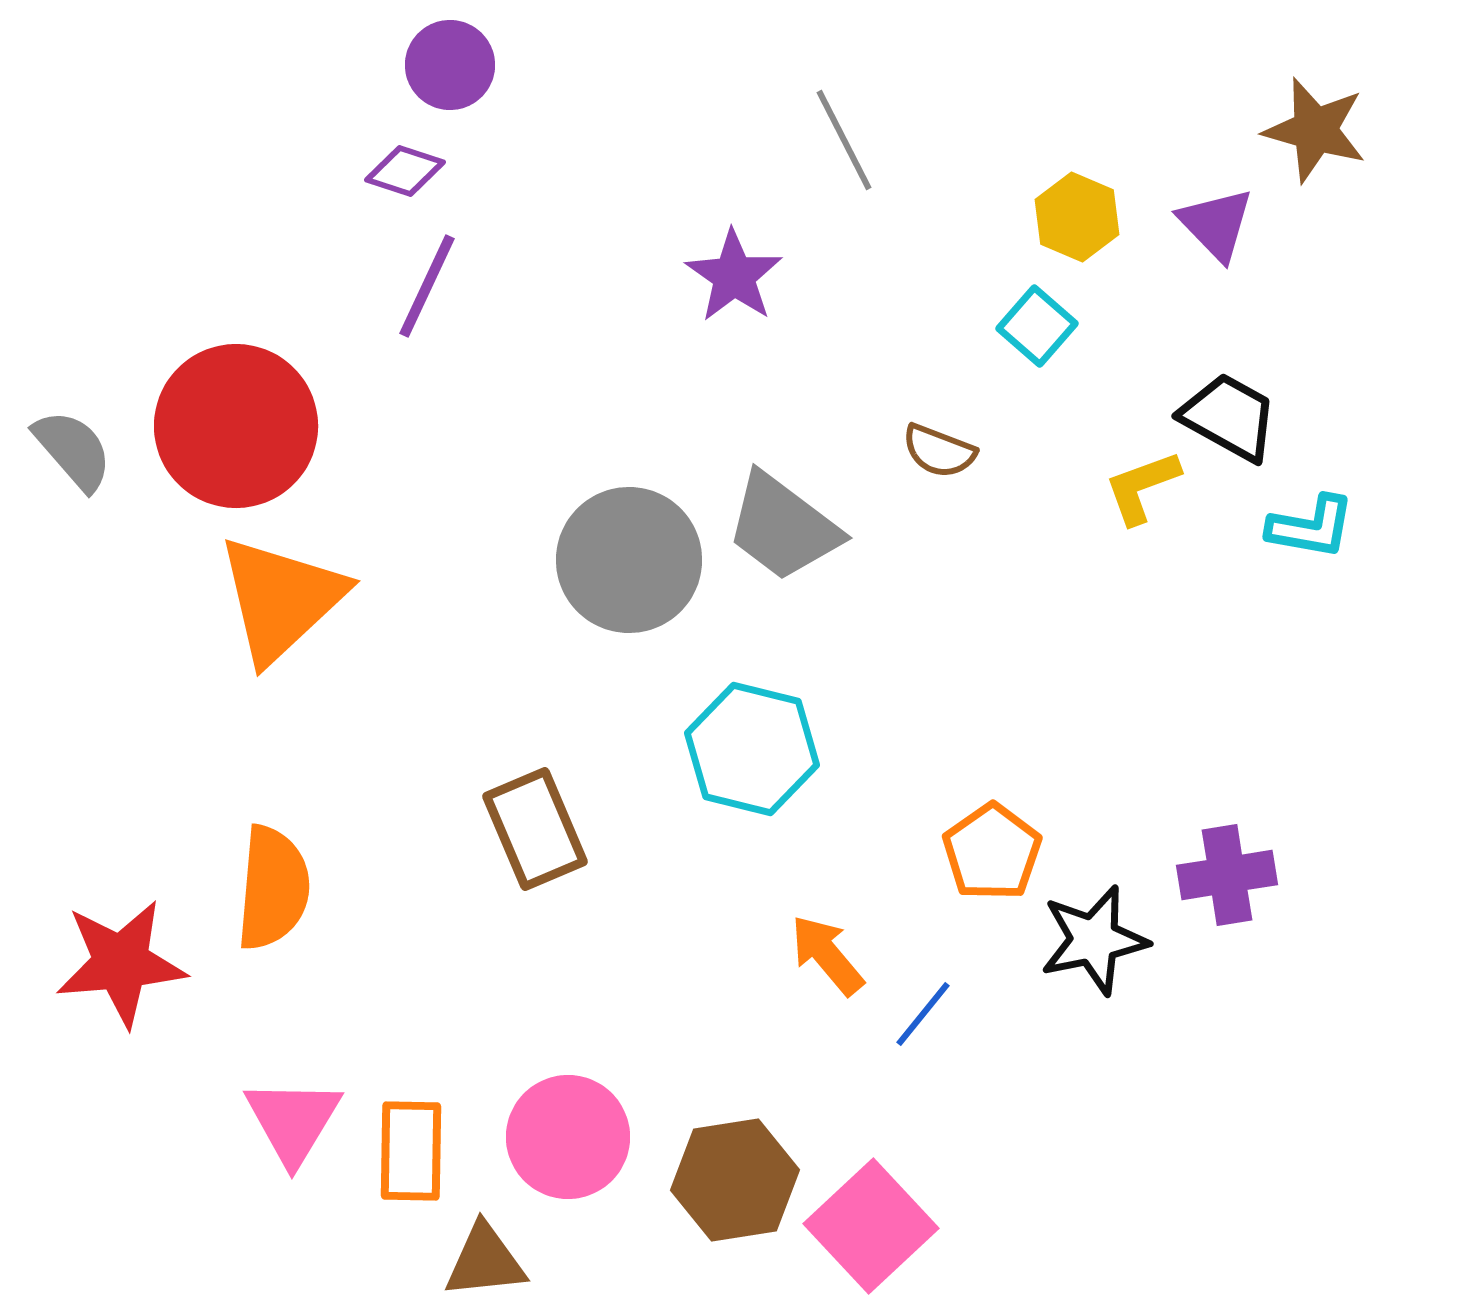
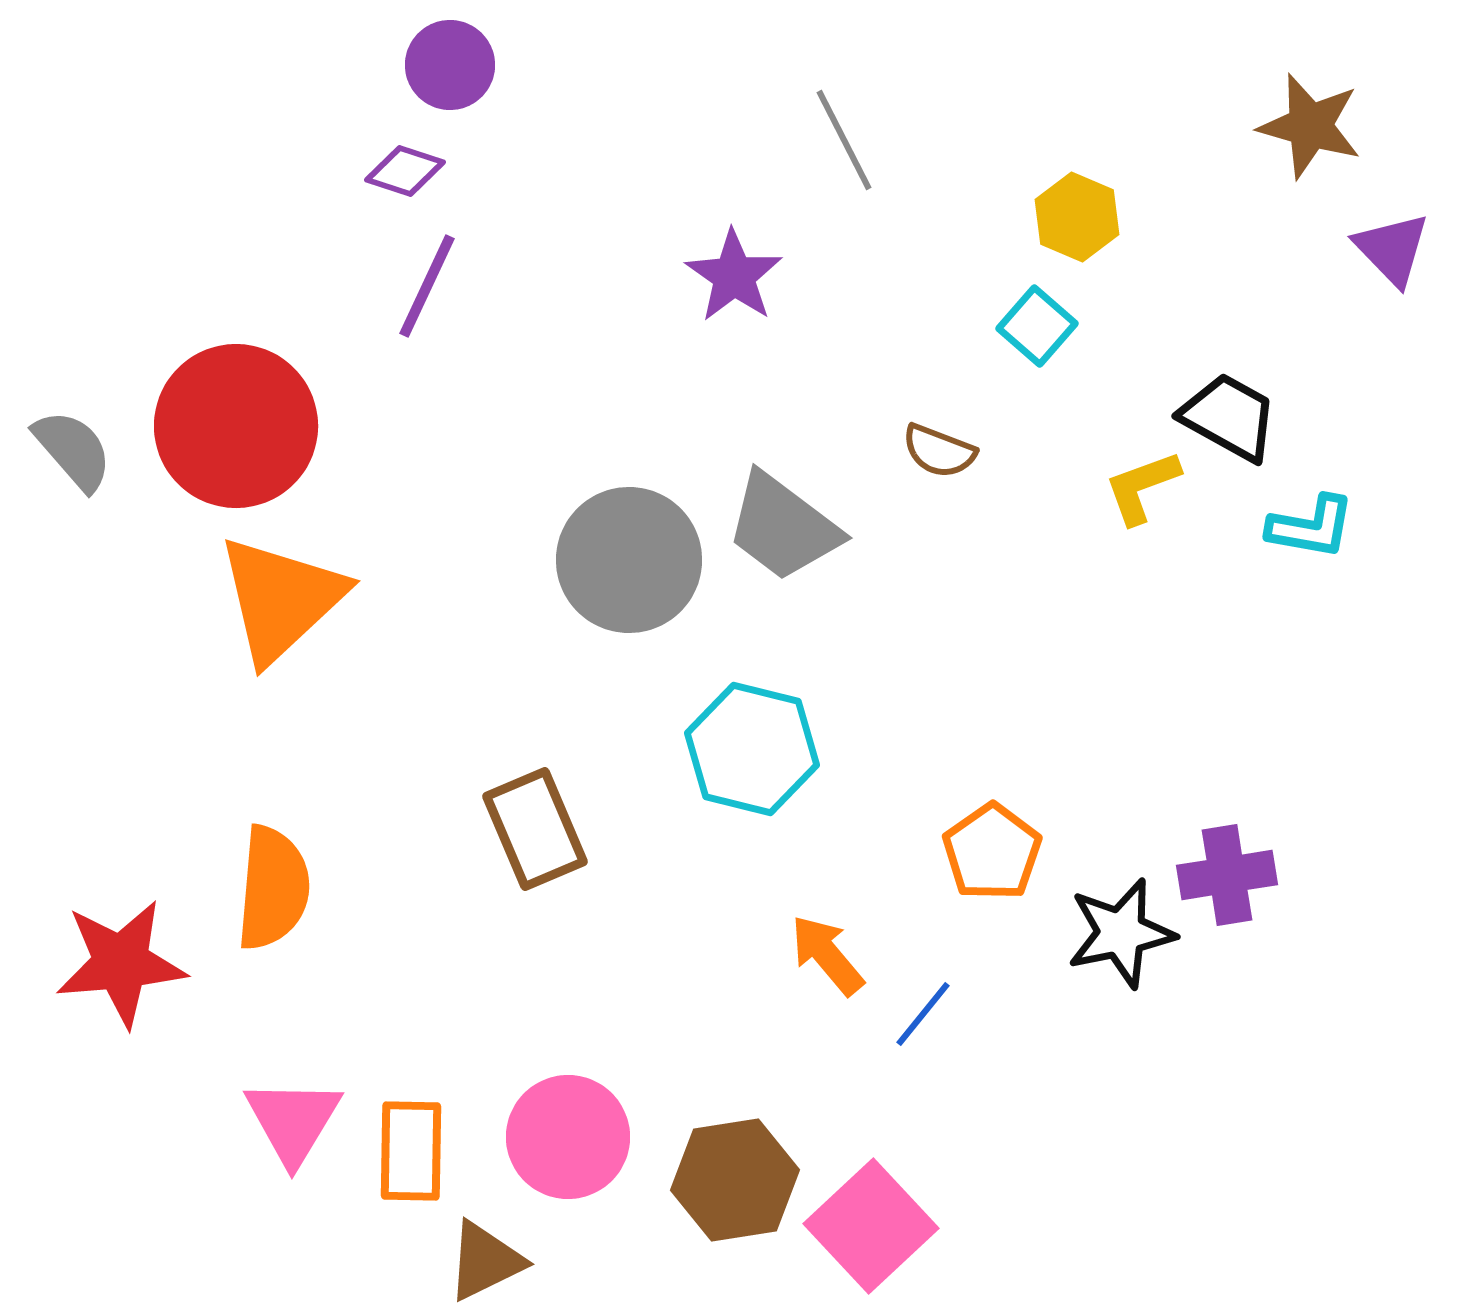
brown star: moved 5 px left, 4 px up
purple triangle: moved 176 px right, 25 px down
black star: moved 27 px right, 7 px up
brown triangle: rotated 20 degrees counterclockwise
